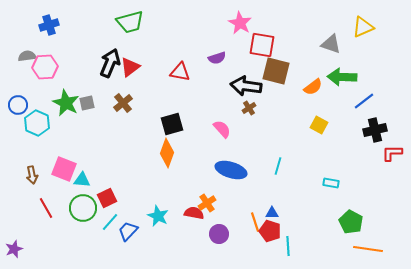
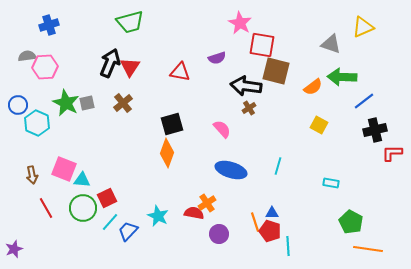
red triangle at (130, 67): rotated 20 degrees counterclockwise
